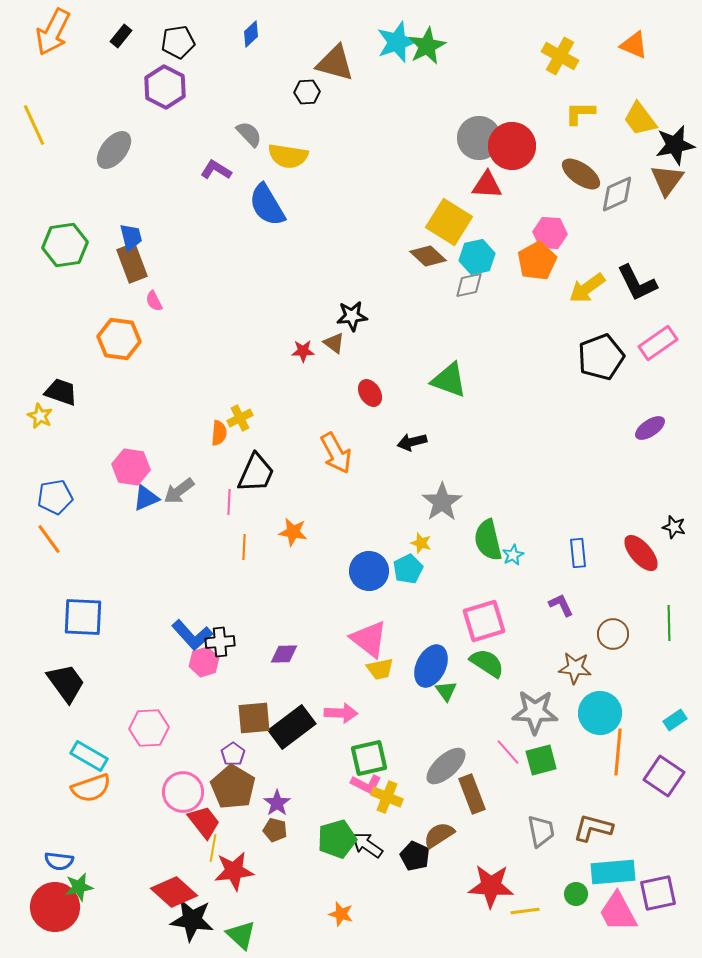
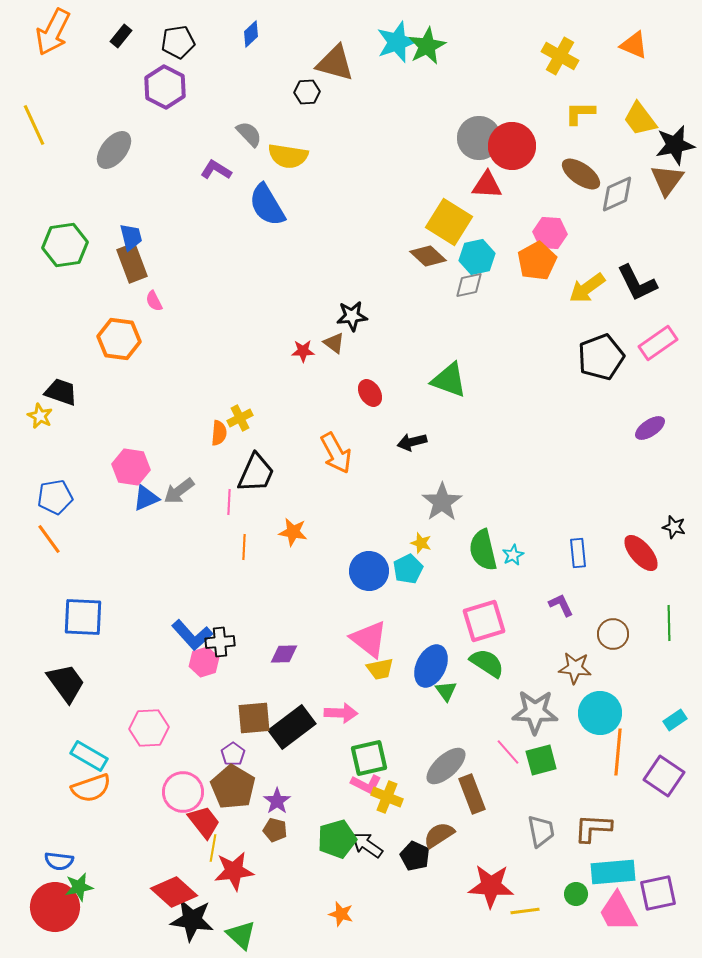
green semicircle at (488, 540): moved 5 px left, 10 px down
purple star at (277, 803): moved 2 px up
brown L-shape at (593, 828): rotated 12 degrees counterclockwise
